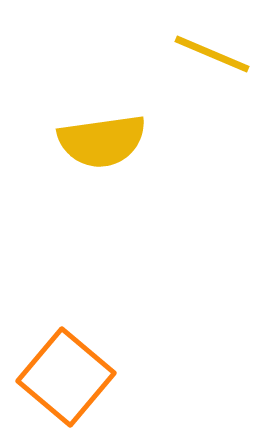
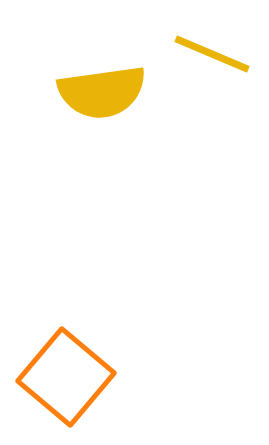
yellow semicircle: moved 49 px up
